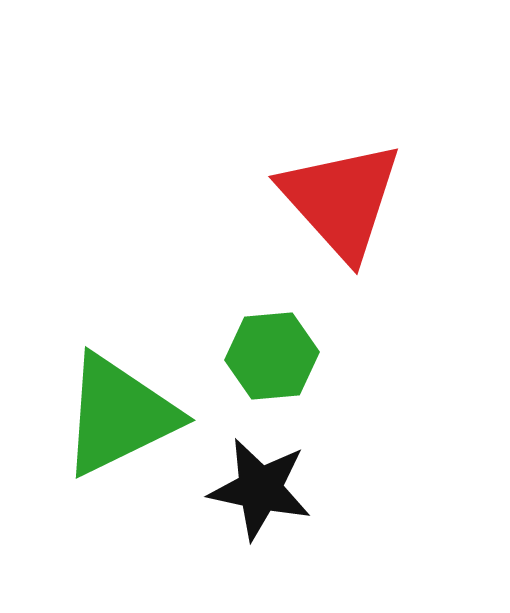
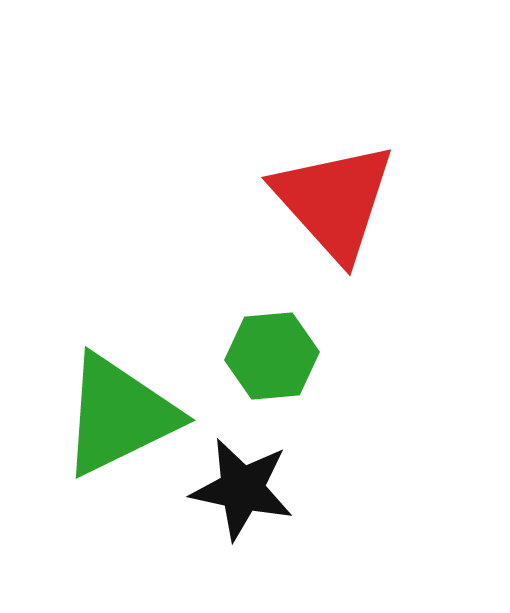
red triangle: moved 7 px left, 1 px down
black star: moved 18 px left
